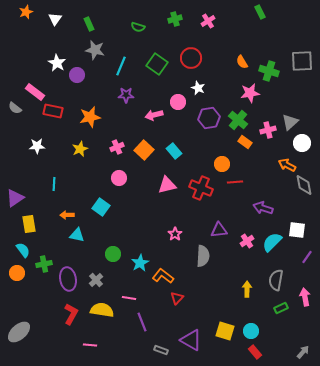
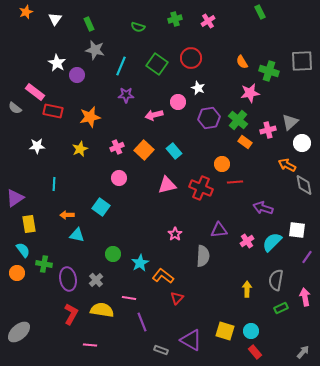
green cross at (44, 264): rotated 21 degrees clockwise
